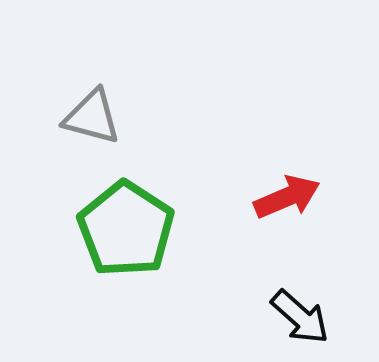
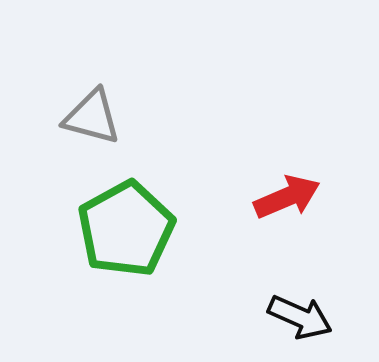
green pentagon: rotated 10 degrees clockwise
black arrow: rotated 18 degrees counterclockwise
